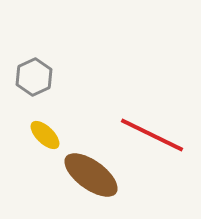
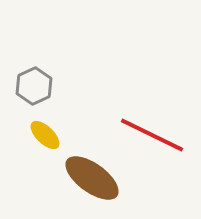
gray hexagon: moved 9 px down
brown ellipse: moved 1 px right, 3 px down
